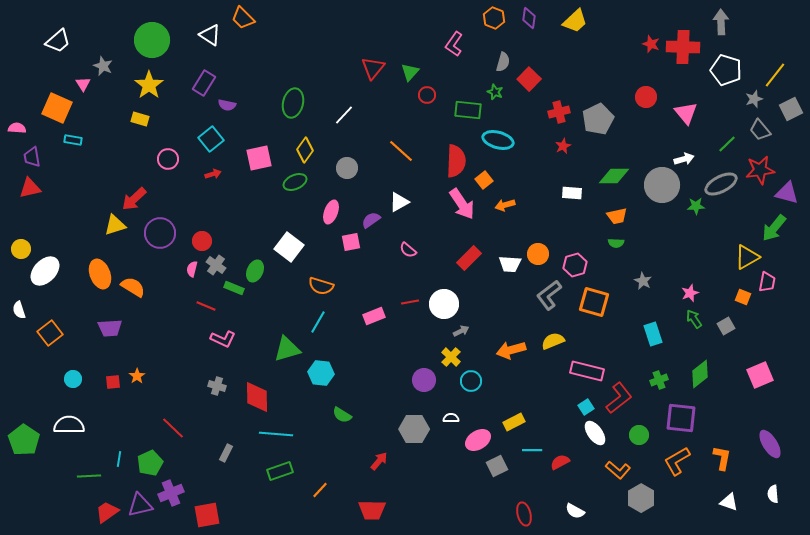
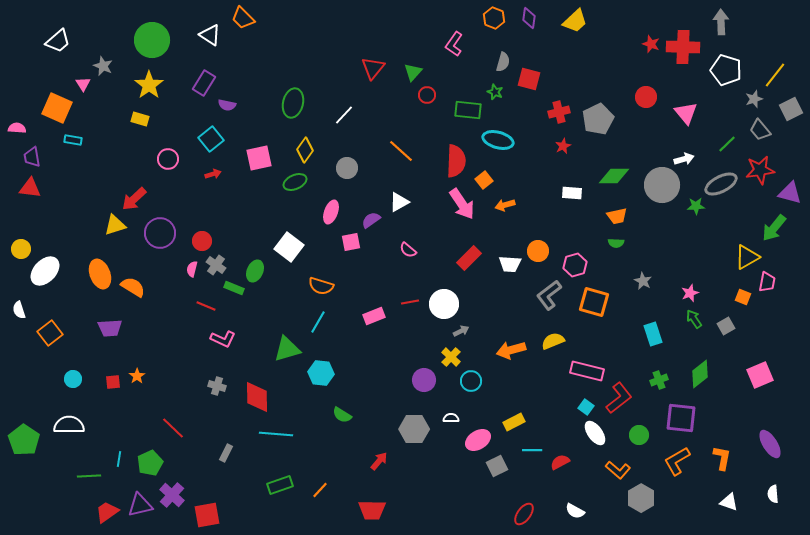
green triangle at (410, 72): moved 3 px right
red square at (529, 79): rotated 30 degrees counterclockwise
red triangle at (30, 188): rotated 20 degrees clockwise
purple triangle at (787, 193): moved 3 px right
orange circle at (538, 254): moved 3 px up
cyan square at (586, 407): rotated 21 degrees counterclockwise
green rectangle at (280, 471): moved 14 px down
purple cross at (171, 493): moved 1 px right, 2 px down; rotated 25 degrees counterclockwise
red ellipse at (524, 514): rotated 50 degrees clockwise
